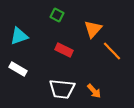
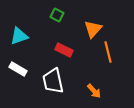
orange line: moved 4 px left, 1 px down; rotated 30 degrees clockwise
white trapezoid: moved 9 px left, 8 px up; rotated 72 degrees clockwise
